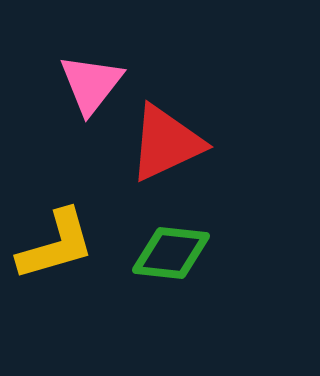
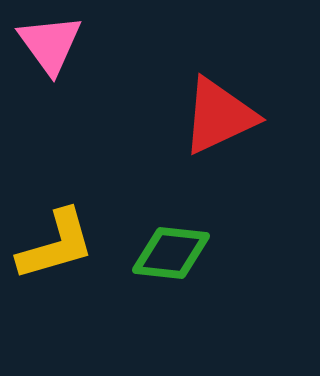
pink triangle: moved 41 px left, 40 px up; rotated 14 degrees counterclockwise
red triangle: moved 53 px right, 27 px up
